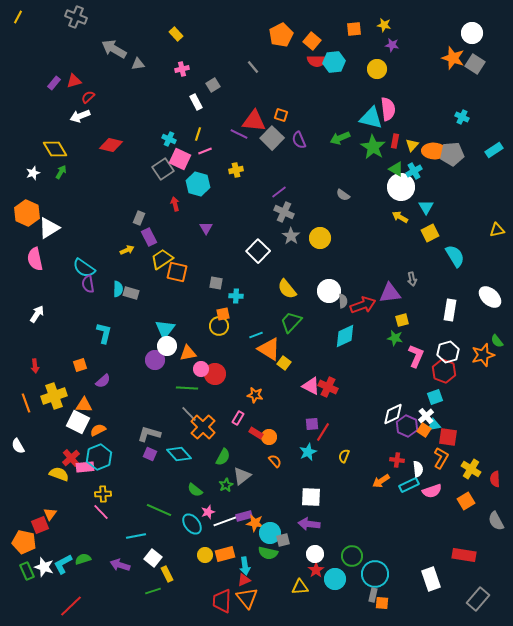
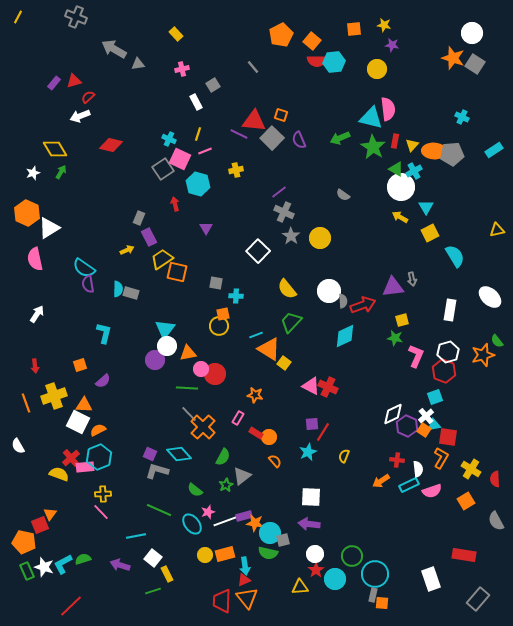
purple triangle at (390, 293): moved 3 px right, 6 px up
gray L-shape at (149, 434): moved 8 px right, 37 px down
